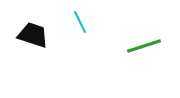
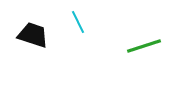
cyan line: moved 2 px left
